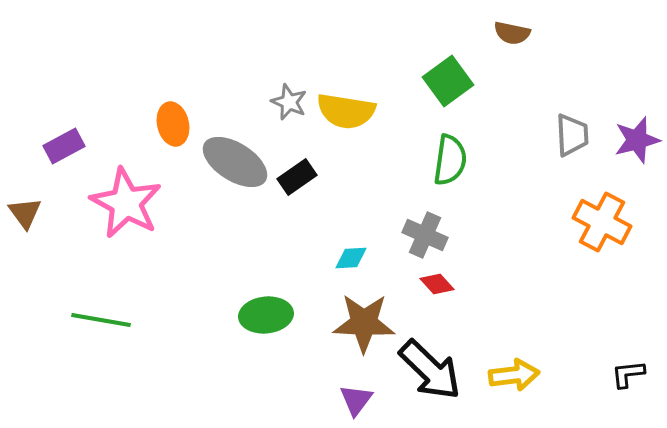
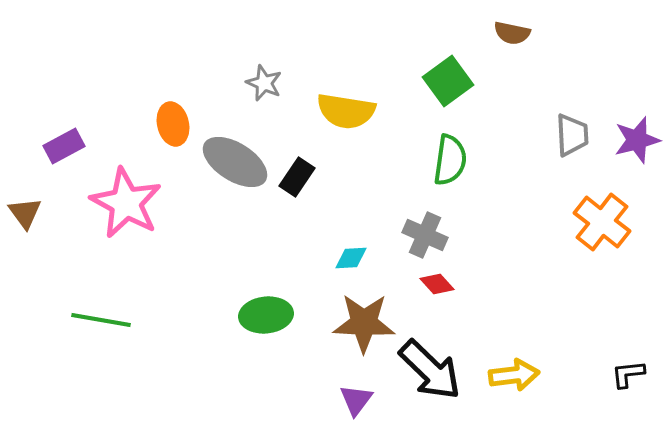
gray star: moved 25 px left, 19 px up
black rectangle: rotated 21 degrees counterclockwise
orange cross: rotated 10 degrees clockwise
